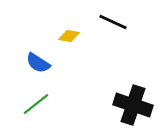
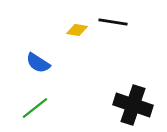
black line: rotated 16 degrees counterclockwise
yellow diamond: moved 8 px right, 6 px up
green line: moved 1 px left, 4 px down
